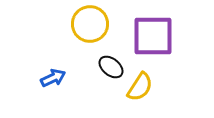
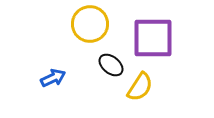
purple square: moved 2 px down
black ellipse: moved 2 px up
